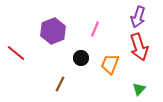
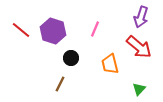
purple arrow: moved 3 px right
purple hexagon: rotated 20 degrees counterclockwise
red arrow: rotated 32 degrees counterclockwise
red line: moved 5 px right, 23 px up
black circle: moved 10 px left
orange trapezoid: rotated 35 degrees counterclockwise
